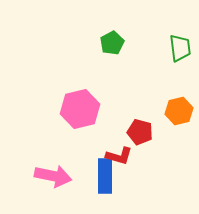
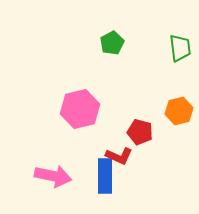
red L-shape: rotated 8 degrees clockwise
